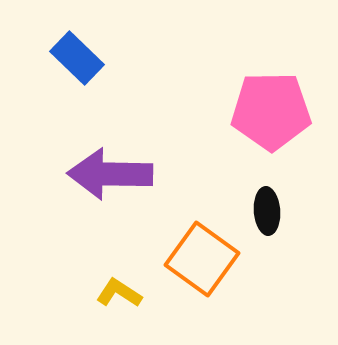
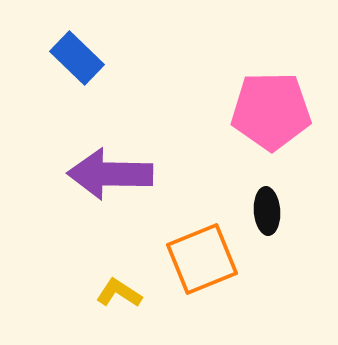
orange square: rotated 32 degrees clockwise
